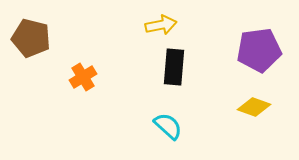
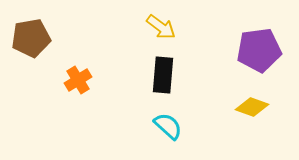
yellow arrow: moved 2 px down; rotated 48 degrees clockwise
brown pentagon: rotated 24 degrees counterclockwise
black rectangle: moved 11 px left, 8 px down
orange cross: moved 5 px left, 3 px down
yellow diamond: moved 2 px left
